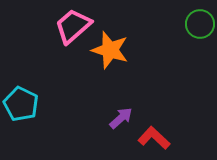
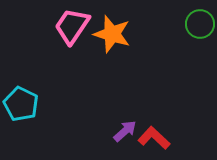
pink trapezoid: moved 1 px left; rotated 15 degrees counterclockwise
orange star: moved 2 px right, 16 px up
purple arrow: moved 4 px right, 13 px down
